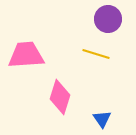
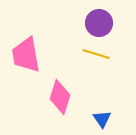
purple circle: moved 9 px left, 4 px down
pink trapezoid: rotated 96 degrees counterclockwise
